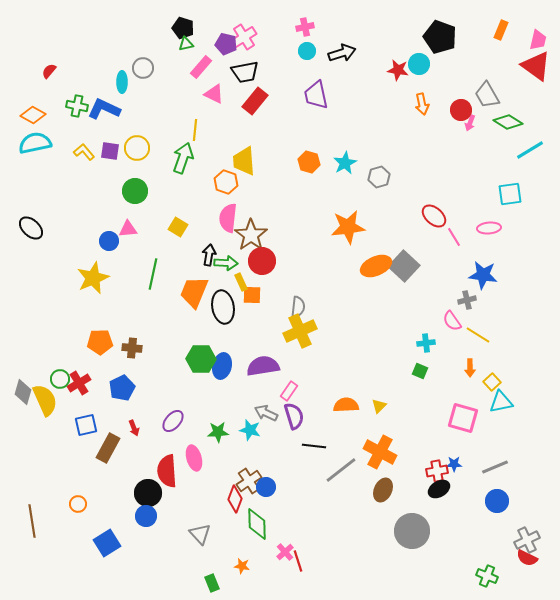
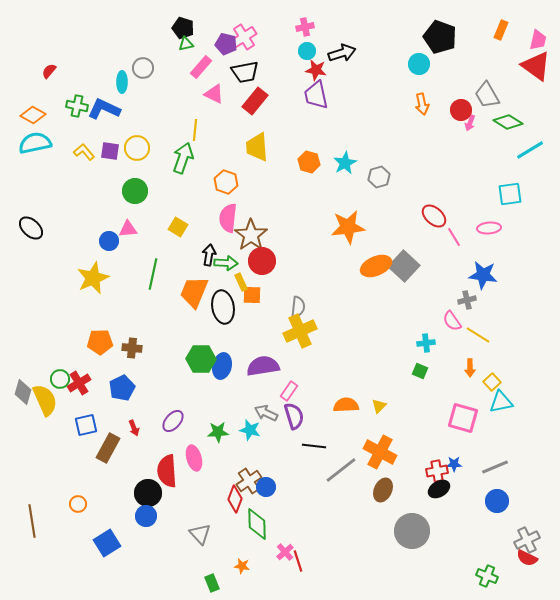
red star at (398, 70): moved 82 px left
yellow trapezoid at (244, 161): moved 13 px right, 14 px up
